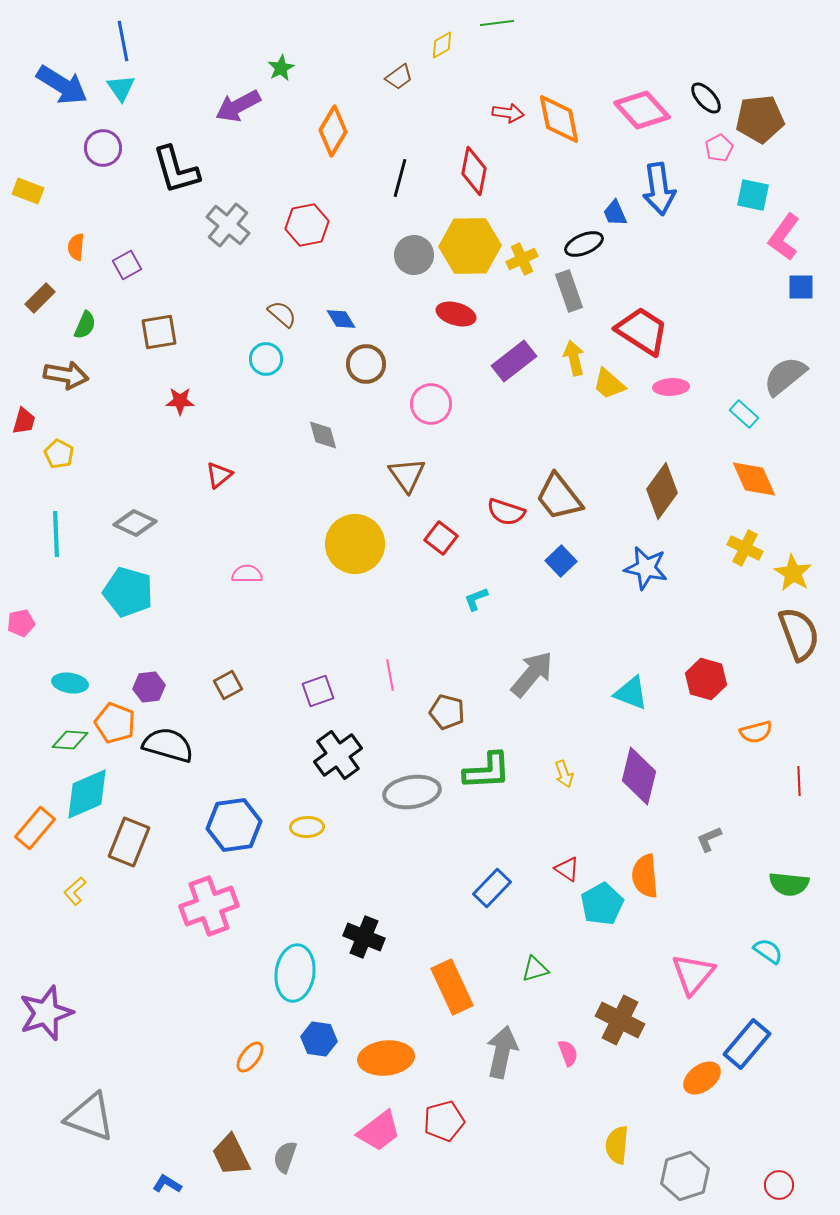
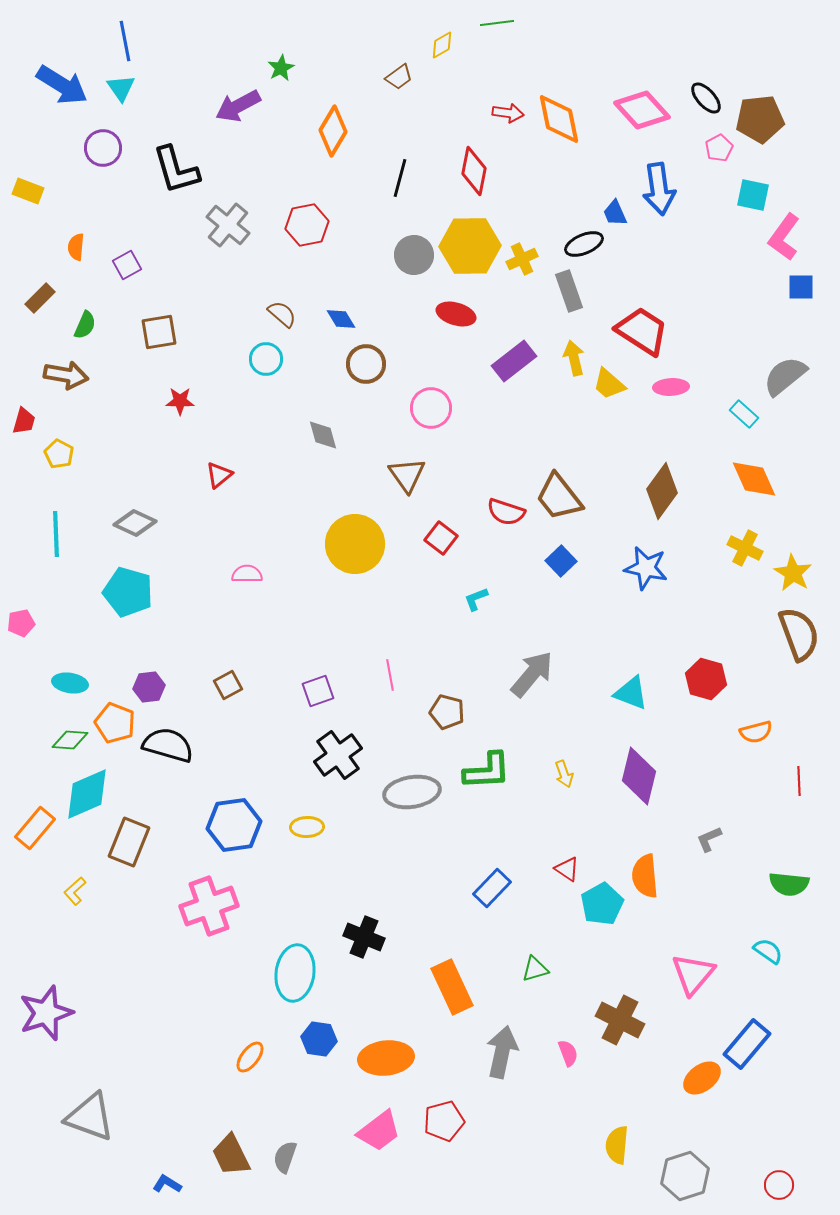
blue line at (123, 41): moved 2 px right
pink circle at (431, 404): moved 4 px down
